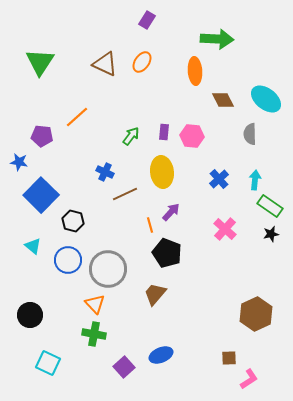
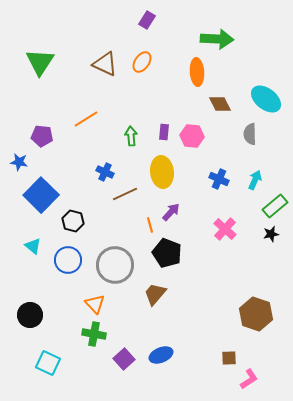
orange ellipse at (195, 71): moved 2 px right, 1 px down
brown diamond at (223, 100): moved 3 px left, 4 px down
orange line at (77, 117): moved 9 px right, 2 px down; rotated 10 degrees clockwise
green arrow at (131, 136): rotated 42 degrees counterclockwise
blue cross at (219, 179): rotated 24 degrees counterclockwise
cyan arrow at (255, 180): rotated 18 degrees clockwise
green rectangle at (270, 206): moved 5 px right; rotated 75 degrees counterclockwise
gray circle at (108, 269): moved 7 px right, 4 px up
brown hexagon at (256, 314): rotated 16 degrees counterclockwise
purple square at (124, 367): moved 8 px up
